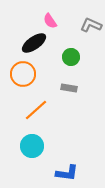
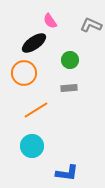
green circle: moved 1 px left, 3 px down
orange circle: moved 1 px right, 1 px up
gray rectangle: rotated 14 degrees counterclockwise
orange line: rotated 10 degrees clockwise
